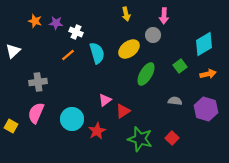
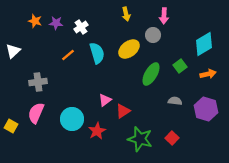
white cross: moved 5 px right, 5 px up; rotated 32 degrees clockwise
green ellipse: moved 5 px right
